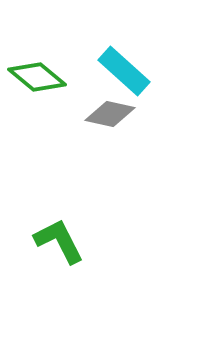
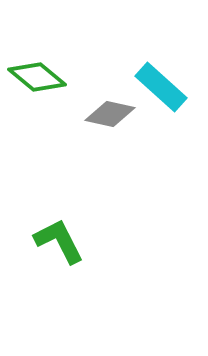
cyan rectangle: moved 37 px right, 16 px down
